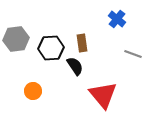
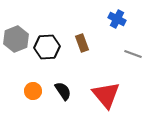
blue cross: rotated 12 degrees counterclockwise
gray hexagon: rotated 15 degrees counterclockwise
brown rectangle: rotated 12 degrees counterclockwise
black hexagon: moved 4 px left, 1 px up
black semicircle: moved 12 px left, 25 px down
red triangle: moved 3 px right
